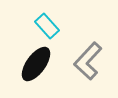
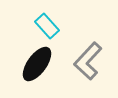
black ellipse: moved 1 px right
